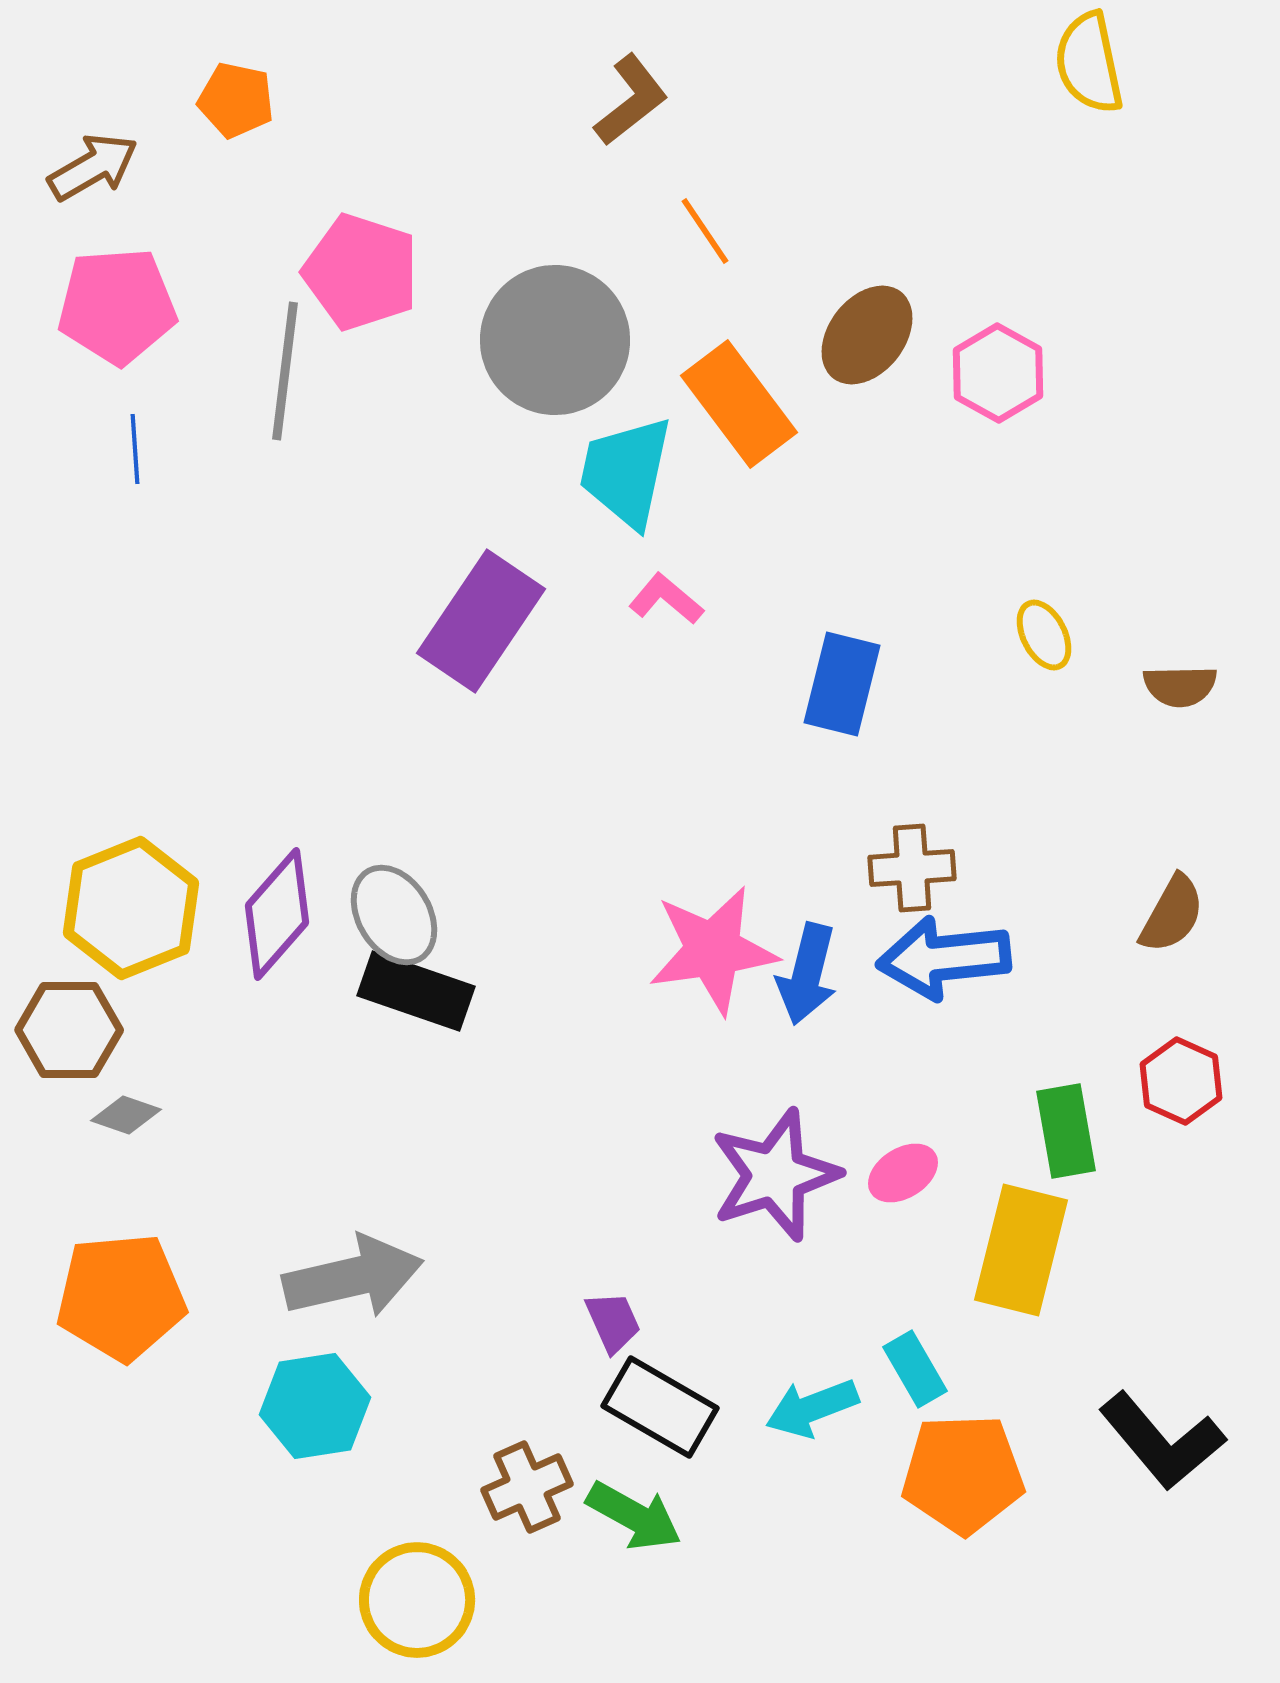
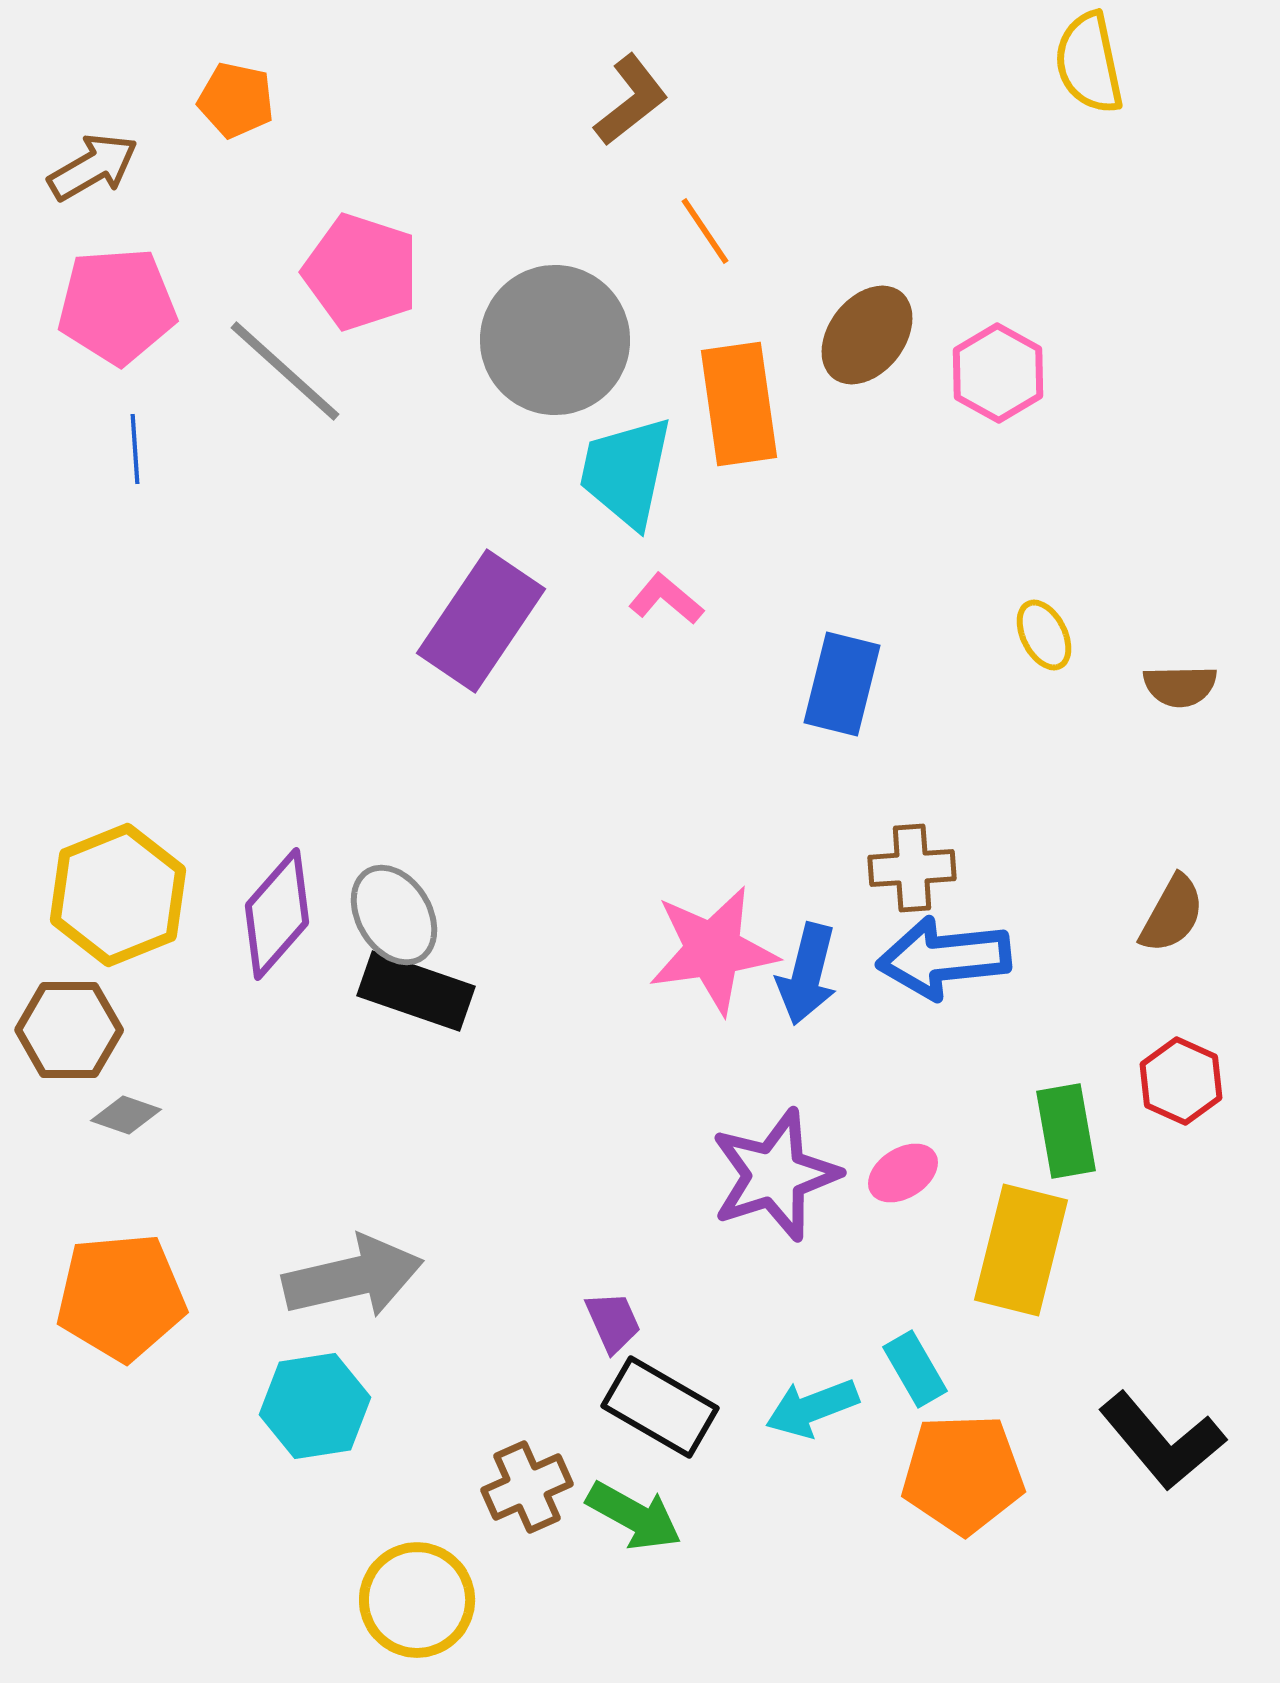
gray line at (285, 371): rotated 55 degrees counterclockwise
orange rectangle at (739, 404): rotated 29 degrees clockwise
yellow hexagon at (131, 908): moved 13 px left, 13 px up
